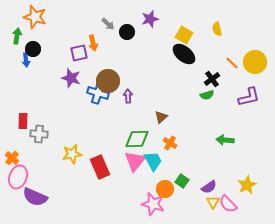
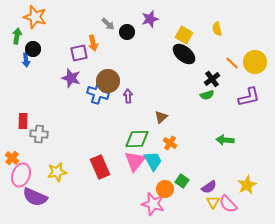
yellow star at (72, 154): moved 15 px left, 18 px down
pink ellipse at (18, 177): moved 3 px right, 2 px up
